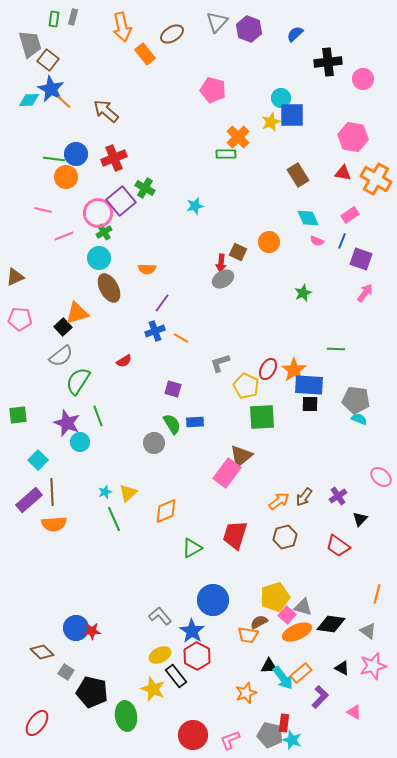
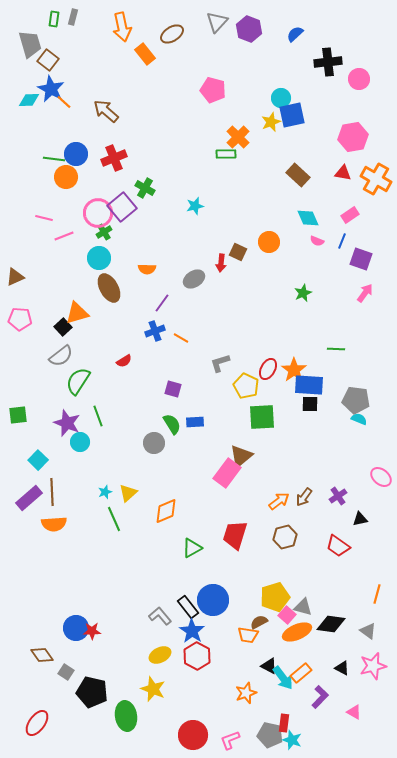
pink circle at (363, 79): moved 4 px left
blue square at (292, 115): rotated 12 degrees counterclockwise
pink hexagon at (353, 137): rotated 20 degrees counterclockwise
brown rectangle at (298, 175): rotated 15 degrees counterclockwise
purple square at (121, 201): moved 1 px right, 6 px down
pink line at (43, 210): moved 1 px right, 8 px down
gray ellipse at (223, 279): moved 29 px left
purple rectangle at (29, 500): moved 2 px up
black triangle at (360, 519): rotated 35 degrees clockwise
brown diamond at (42, 652): moved 3 px down; rotated 10 degrees clockwise
black triangle at (269, 666): rotated 30 degrees clockwise
black rectangle at (176, 676): moved 12 px right, 69 px up
